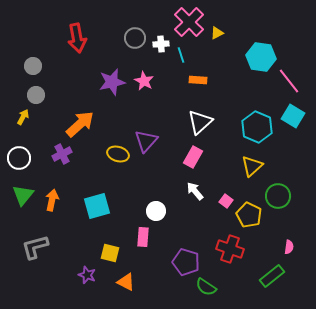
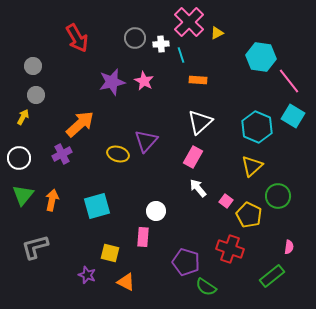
red arrow at (77, 38): rotated 20 degrees counterclockwise
white arrow at (195, 191): moved 3 px right, 3 px up
